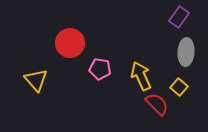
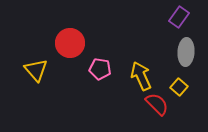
yellow triangle: moved 10 px up
